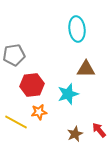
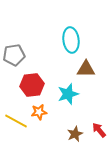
cyan ellipse: moved 6 px left, 11 px down
yellow line: moved 1 px up
